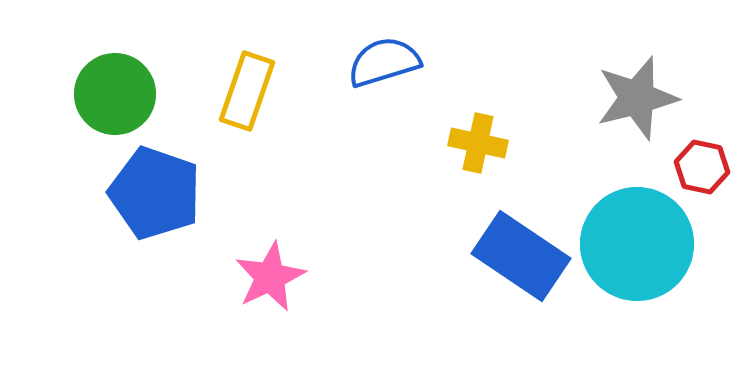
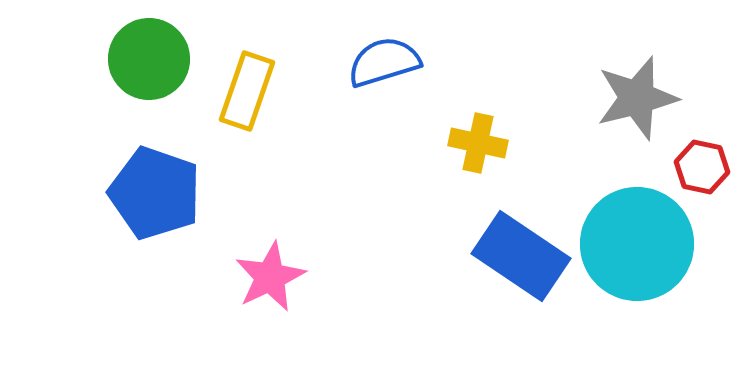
green circle: moved 34 px right, 35 px up
